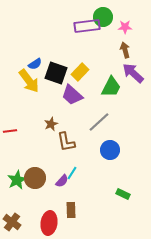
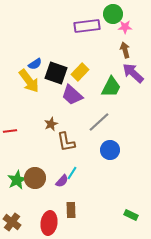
green circle: moved 10 px right, 3 px up
green rectangle: moved 8 px right, 21 px down
